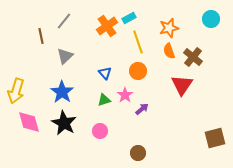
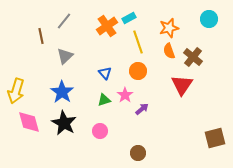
cyan circle: moved 2 px left
